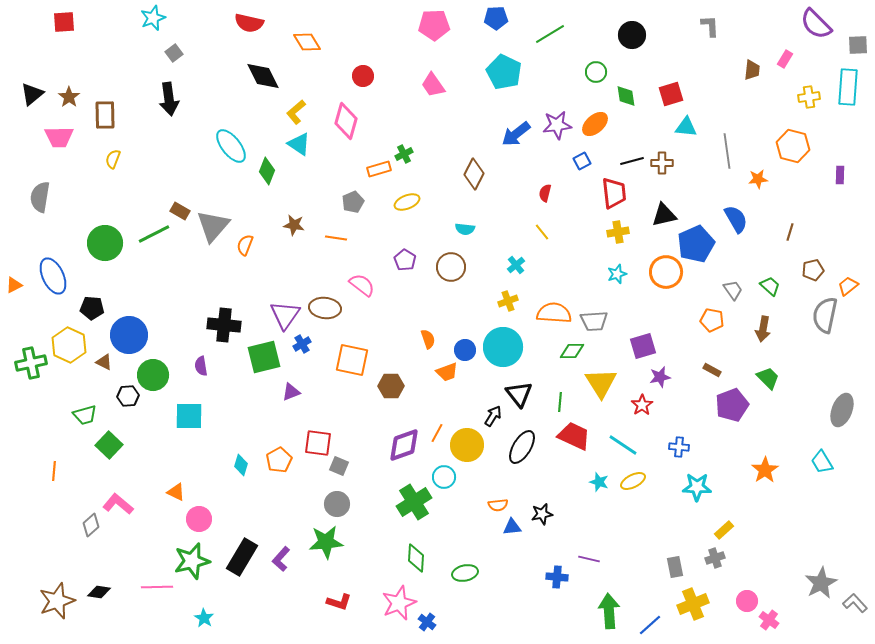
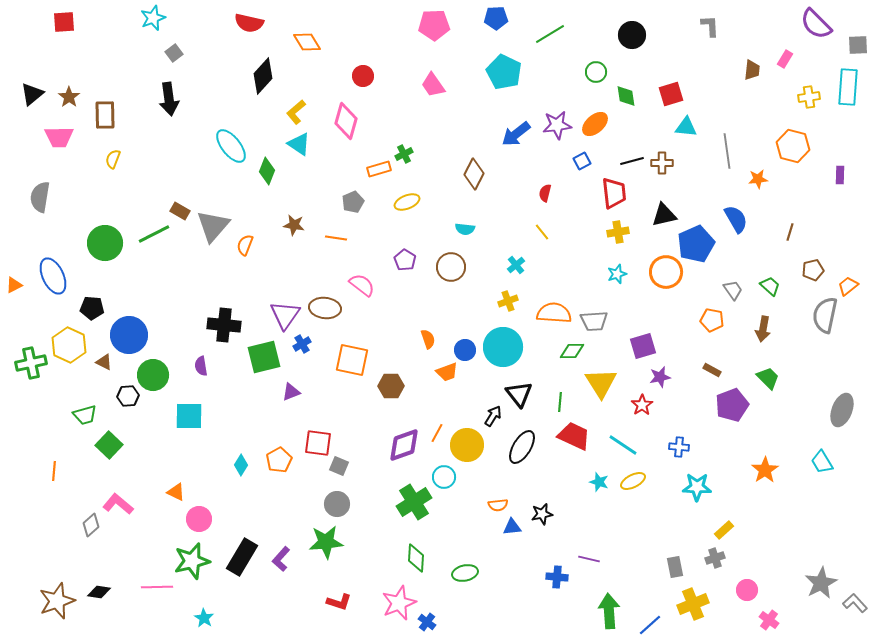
black diamond at (263, 76): rotated 69 degrees clockwise
cyan diamond at (241, 465): rotated 15 degrees clockwise
pink circle at (747, 601): moved 11 px up
